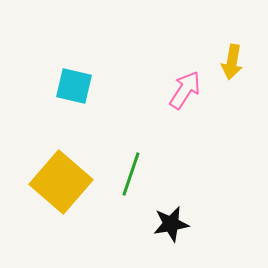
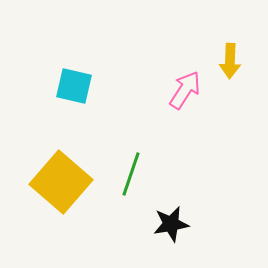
yellow arrow: moved 2 px left, 1 px up; rotated 8 degrees counterclockwise
